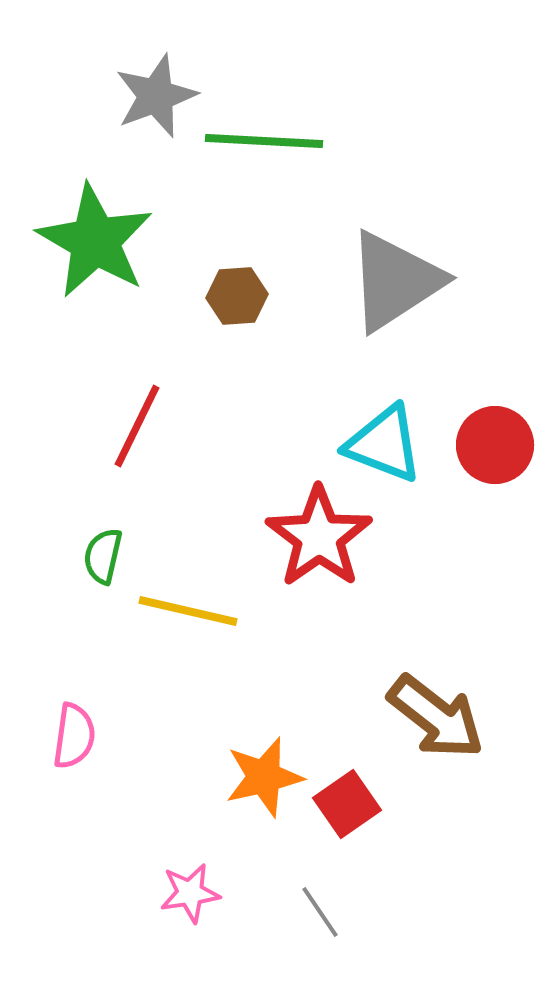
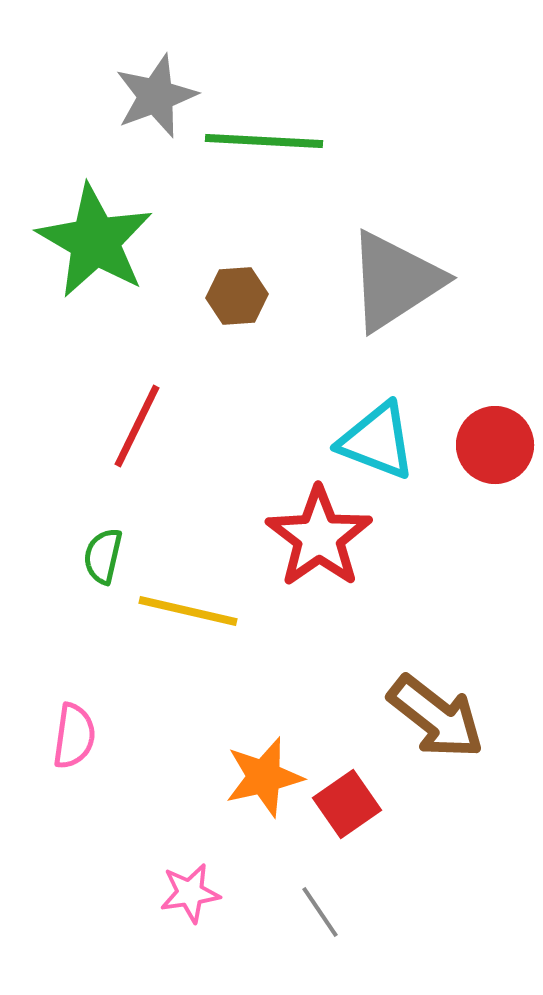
cyan triangle: moved 7 px left, 3 px up
